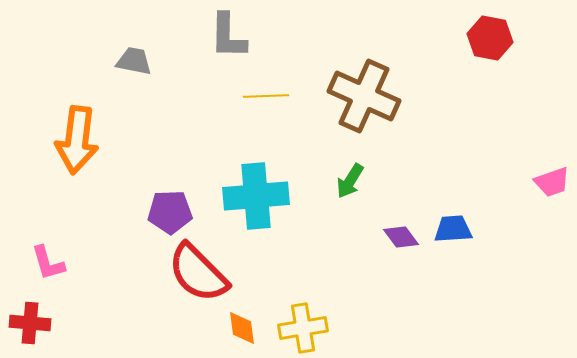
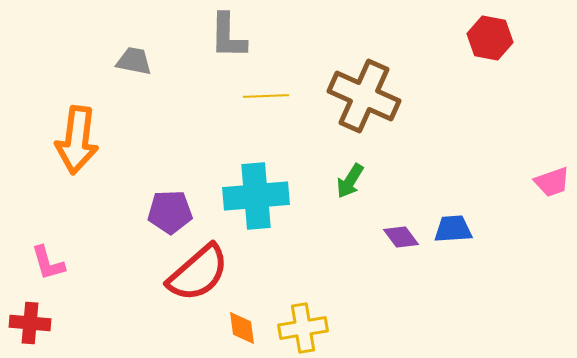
red semicircle: rotated 86 degrees counterclockwise
